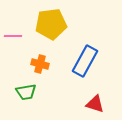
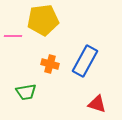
yellow pentagon: moved 8 px left, 4 px up
orange cross: moved 10 px right
red triangle: moved 2 px right
